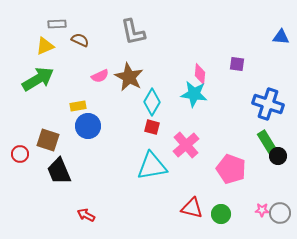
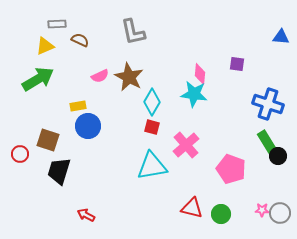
black trapezoid: rotated 40 degrees clockwise
